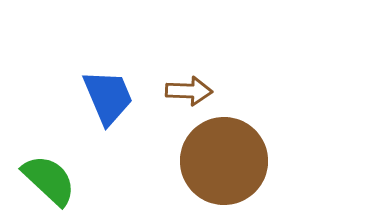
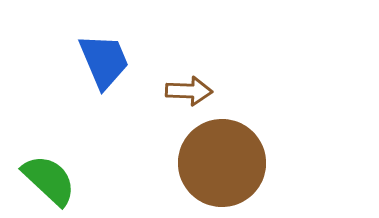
blue trapezoid: moved 4 px left, 36 px up
brown circle: moved 2 px left, 2 px down
